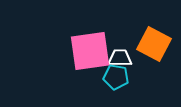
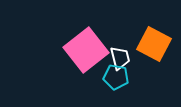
pink square: moved 4 px left, 1 px up; rotated 30 degrees counterclockwise
white trapezoid: rotated 75 degrees clockwise
